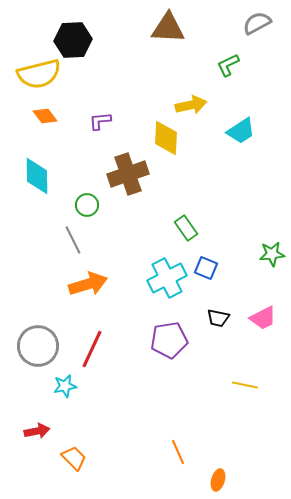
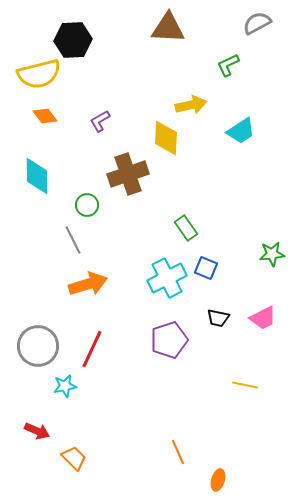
purple L-shape: rotated 25 degrees counterclockwise
purple pentagon: rotated 9 degrees counterclockwise
red arrow: rotated 35 degrees clockwise
